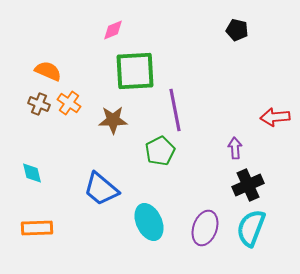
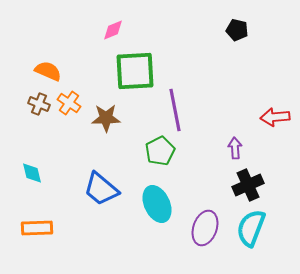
brown star: moved 7 px left, 2 px up
cyan ellipse: moved 8 px right, 18 px up
